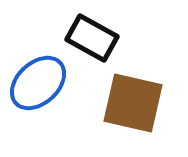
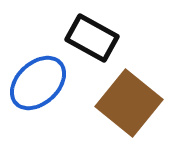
brown square: moved 4 px left; rotated 26 degrees clockwise
